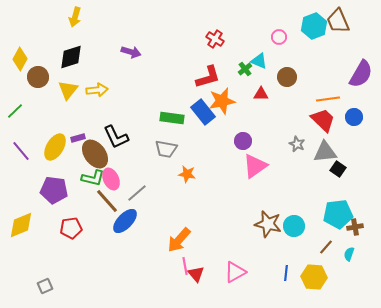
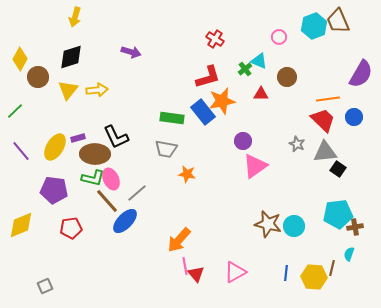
brown ellipse at (95, 154): rotated 52 degrees counterclockwise
brown line at (326, 247): moved 6 px right, 21 px down; rotated 28 degrees counterclockwise
